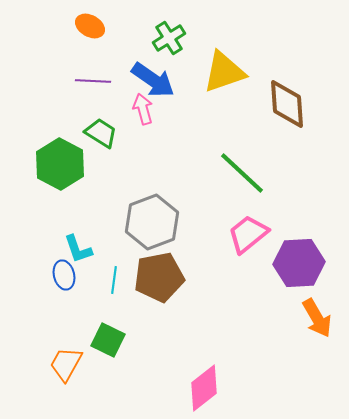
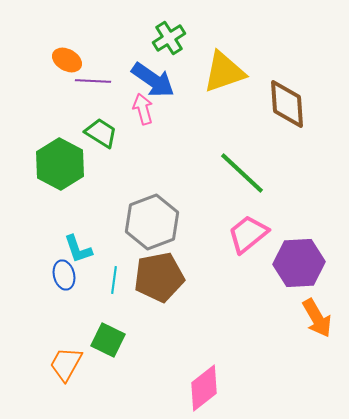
orange ellipse: moved 23 px left, 34 px down
